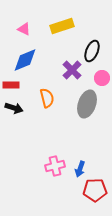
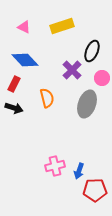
pink triangle: moved 2 px up
blue diamond: rotated 68 degrees clockwise
red rectangle: moved 3 px right, 1 px up; rotated 63 degrees counterclockwise
blue arrow: moved 1 px left, 2 px down
